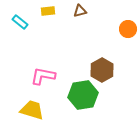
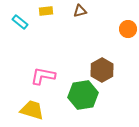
yellow rectangle: moved 2 px left
